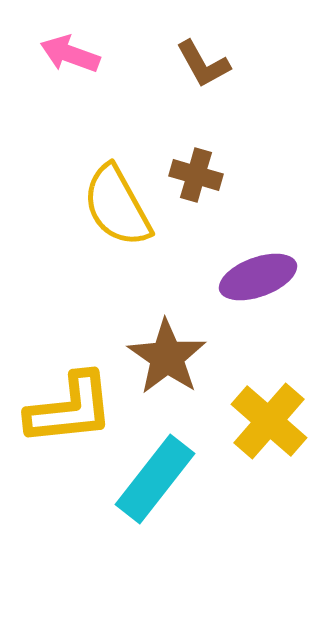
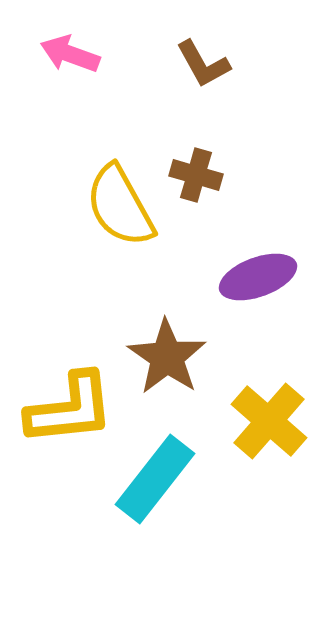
yellow semicircle: moved 3 px right
